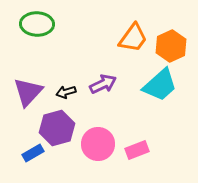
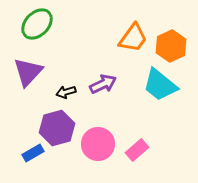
green ellipse: rotated 48 degrees counterclockwise
cyan trapezoid: rotated 81 degrees clockwise
purple triangle: moved 20 px up
pink rectangle: rotated 20 degrees counterclockwise
